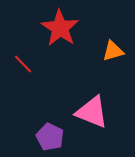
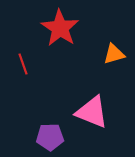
orange triangle: moved 1 px right, 3 px down
red line: rotated 25 degrees clockwise
purple pentagon: rotated 28 degrees counterclockwise
